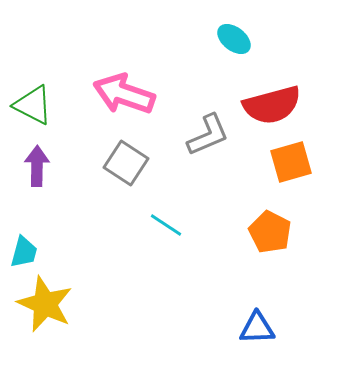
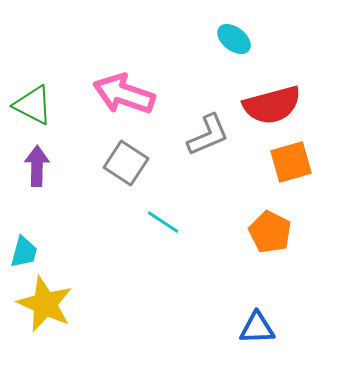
cyan line: moved 3 px left, 3 px up
